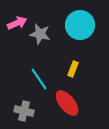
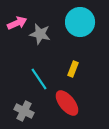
cyan circle: moved 3 px up
gray cross: rotated 12 degrees clockwise
